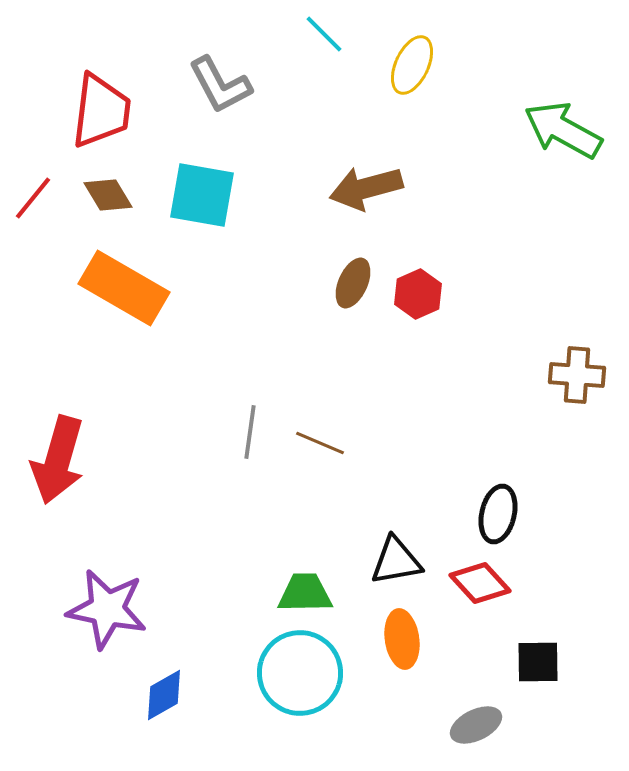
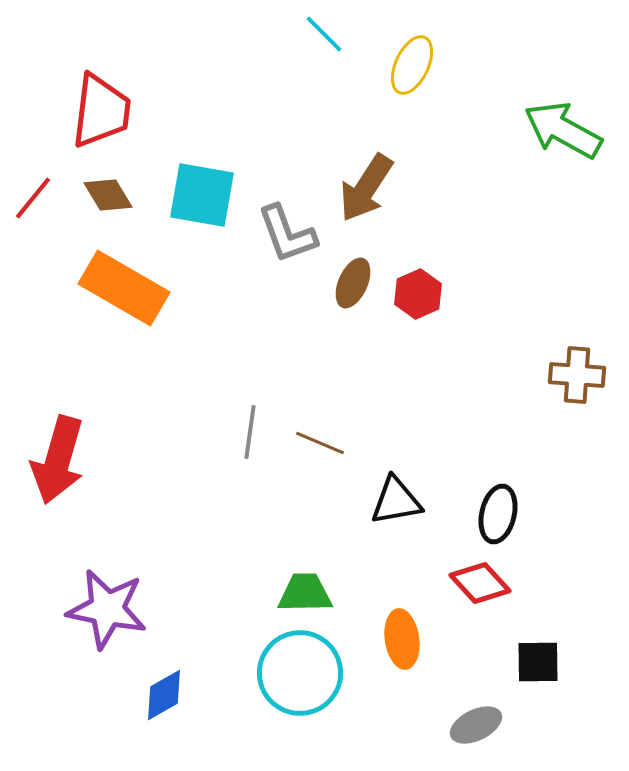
gray L-shape: moved 67 px right, 149 px down; rotated 8 degrees clockwise
brown arrow: rotated 42 degrees counterclockwise
black triangle: moved 60 px up
